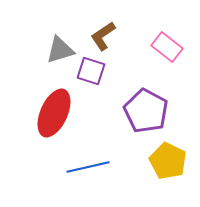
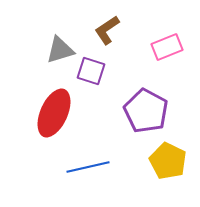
brown L-shape: moved 4 px right, 6 px up
pink rectangle: rotated 60 degrees counterclockwise
